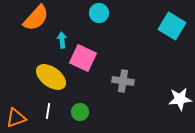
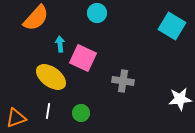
cyan circle: moved 2 px left
cyan arrow: moved 2 px left, 4 px down
green circle: moved 1 px right, 1 px down
